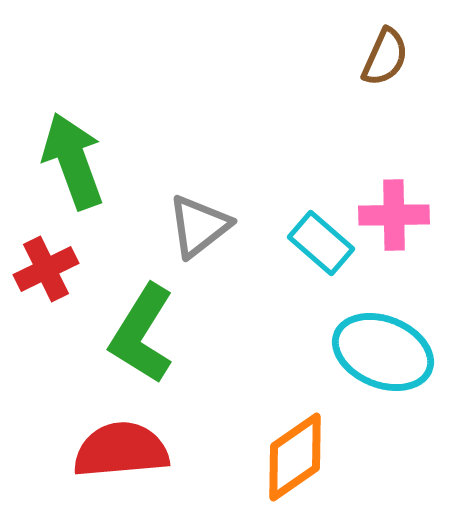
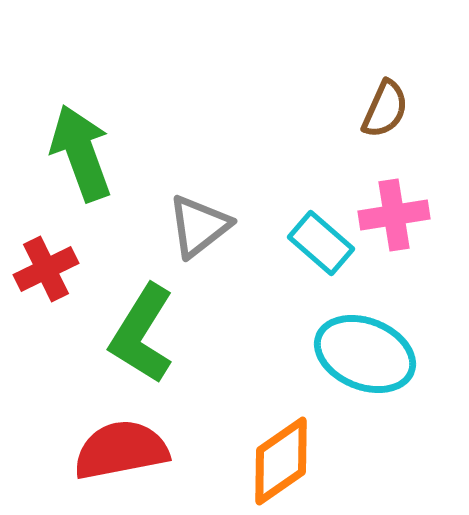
brown semicircle: moved 52 px down
green arrow: moved 8 px right, 8 px up
pink cross: rotated 8 degrees counterclockwise
cyan ellipse: moved 18 px left, 2 px down
red semicircle: rotated 6 degrees counterclockwise
orange diamond: moved 14 px left, 4 px down
